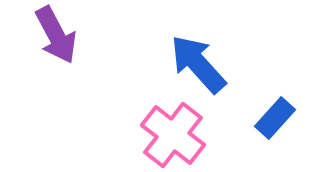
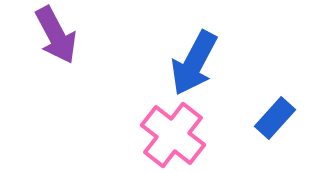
blue arrow: moved 4 px left, 1 px up; rotated 110 degrees counterclockwise
